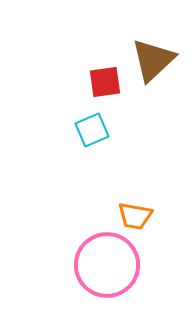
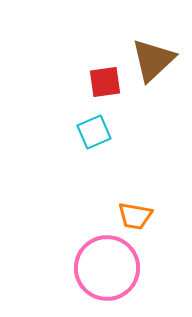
cyan square: moved 2 px right, 2 px down
pink circle: moved 3 px down
